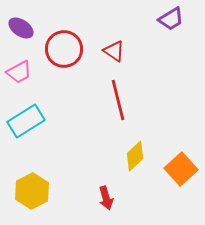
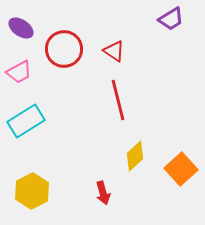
red arrow: moved 3 px left, 5 px up
